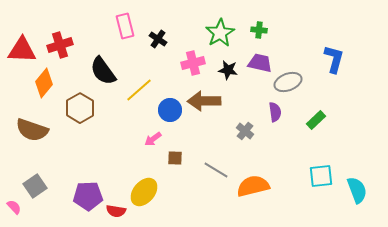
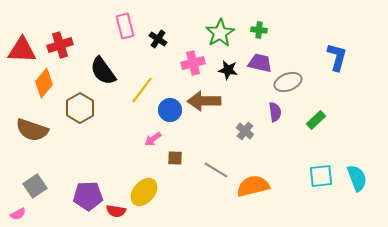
blue L-shape: moved 3 px right, 2 px up
yellow line: moved 3 px right; rotated 12 degrees counterclockwise
cyan semicircle: moved 12 px up
pink semicircle: moved 4 px right, 7 px down; rotated 105 degrees clockwise
